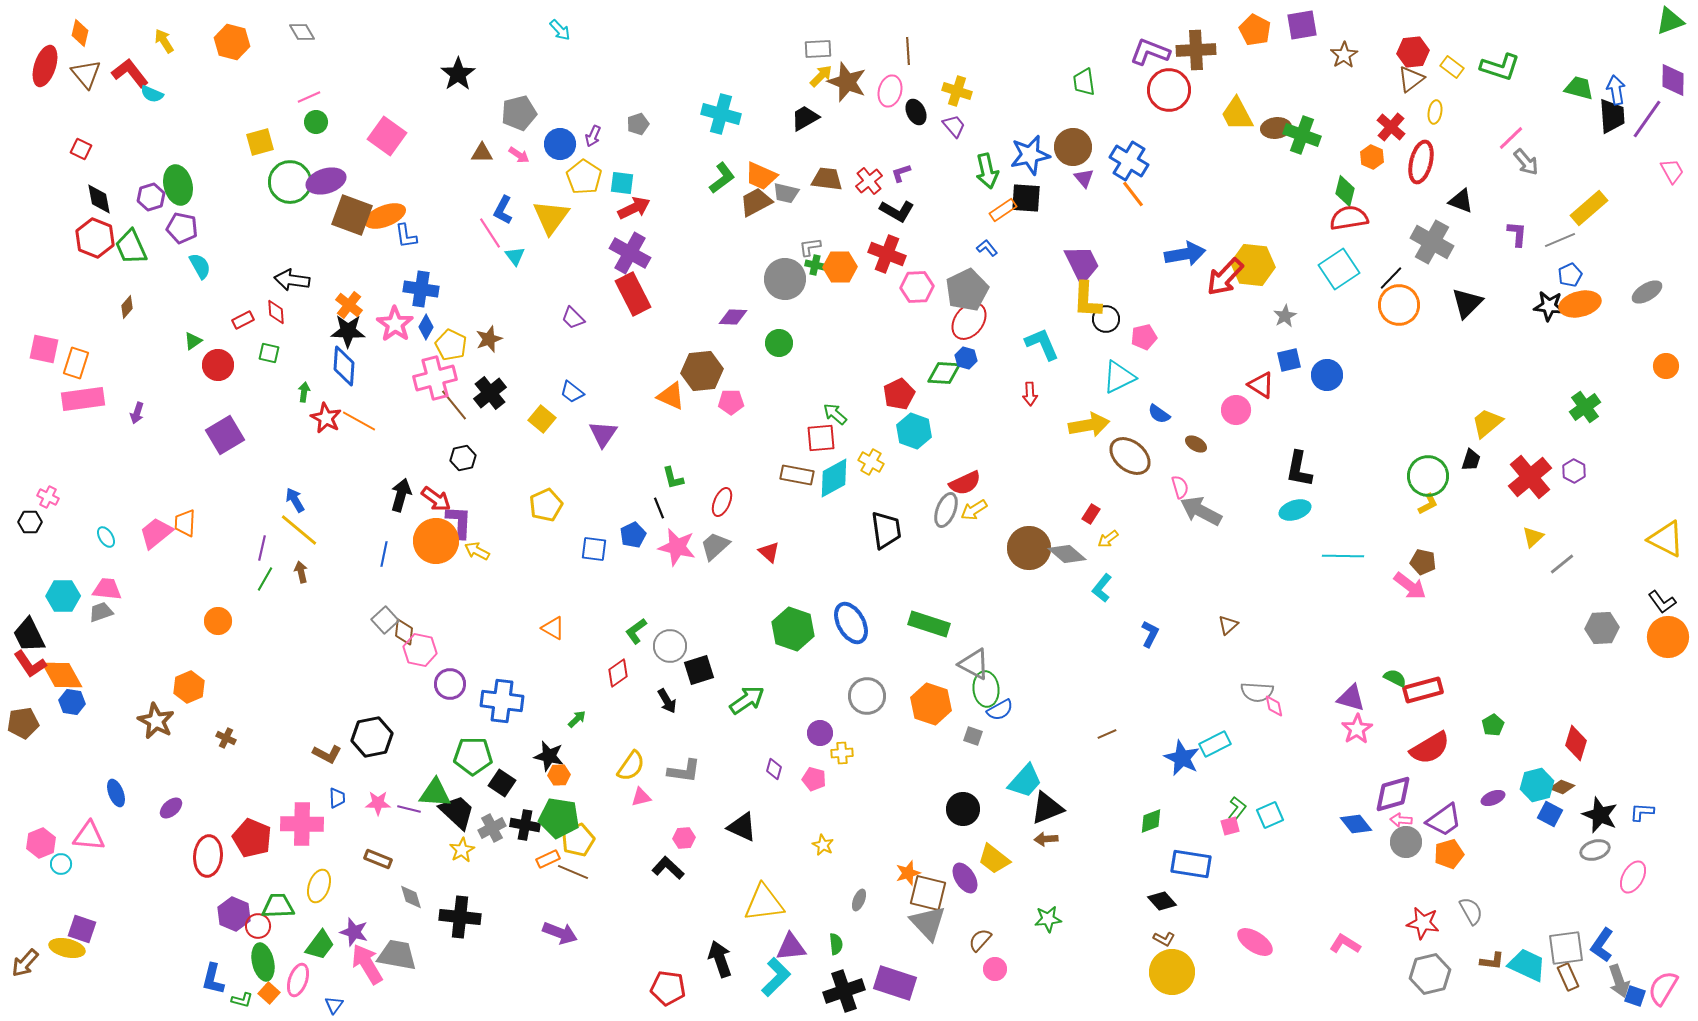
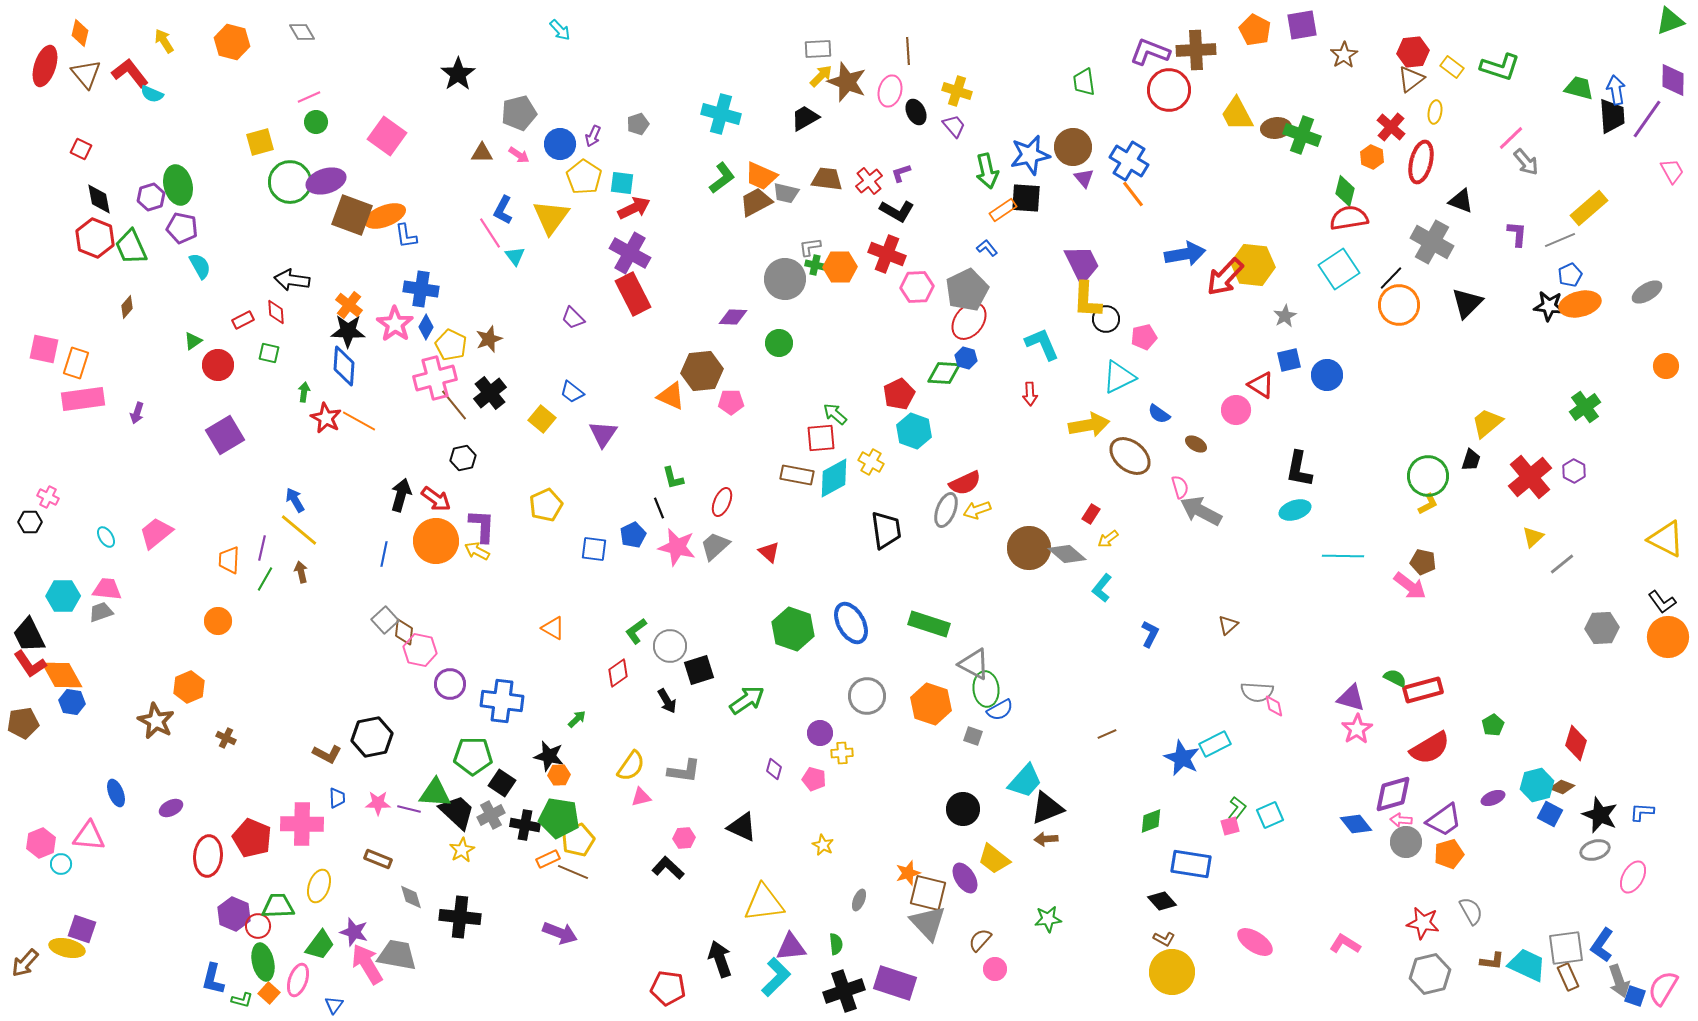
yellow arrow at (974, 510): moved 3 px right; rotated 12 degrees clockwise
purple L-shape at (459, 522): moved 23 px right, 4 px down
orange trapezoid at (185, 523): moved 44 px right, 37 px down
purple ellipse at (171, 808): rotated 15 degrees clockwise
gray cross at (492, 828): moved 1 px left, 13 px up
